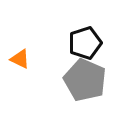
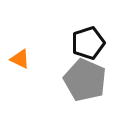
black pentagon: moved 3 px right
